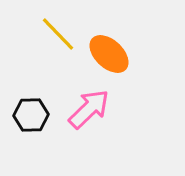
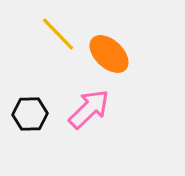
black hexagon: moved 1 px left, 1 px up
